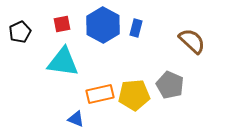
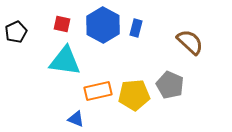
red square: rotated 24 degrees clockwise
black pentagon: moved 4 px left
brown semicircle: moved 2 px left, 1 px down
cyan triangle: moved 2 px right, 1 px up
orange rectangle: moved 2 px left, 3 px up
